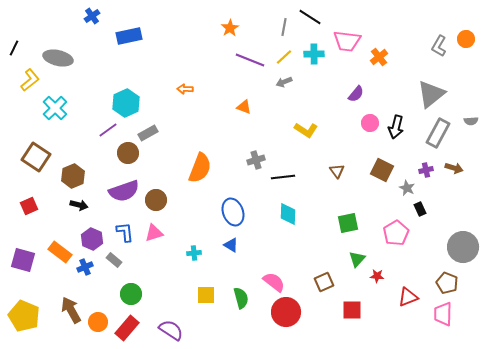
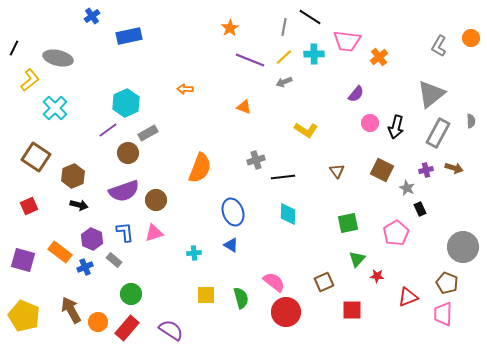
orange circle at (466, 39): moved 5 px right, 1 px up
gray semicircle at (471, 121): rotated 88 degrees counterclockwise
